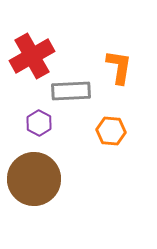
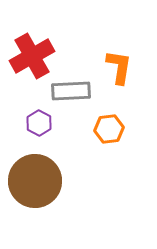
orange hexagon: moved 2 px left, 2 px up; rotated 12 degrees counterclockwise
brown circle: moved 1 px right, 2 px down
